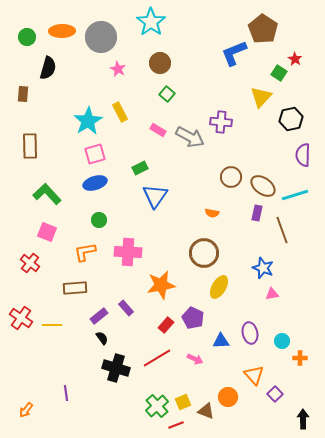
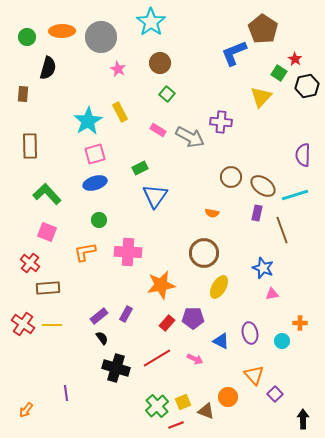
black hexagon at (291, 119): moved 16 px right, 33 px up
brown rectangle at (75, 288): moved 27 px left
purple rectangle at (126, 308): moved 6 px down; rotated 70 degrees clockwise
red cross at (21, 318): moved 2 px right, 6 px down
purple pentagon at (193, 318): rotated 25 degrees counterclockwise
red rectangle at (166, 325): moved 1 px right, 2 px up
blue triangle at (221, 341): rotated 30 degrees clockwise
orange cross at (300, 358): moved 35 px up
